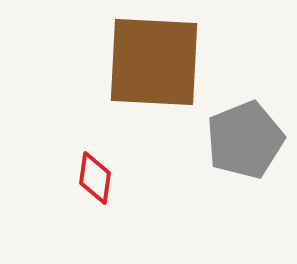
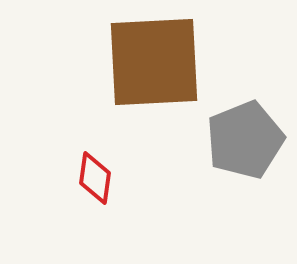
brown square: rotated 6 degrees counterclockwise
